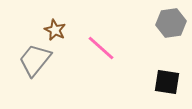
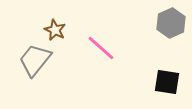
gray hexagon: rotated 16 degrees counterclockwise
